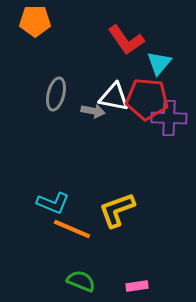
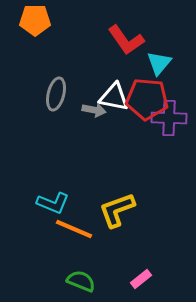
orange pentagon: moved 1 px up
gray arrow: moved 1 px right, 1 px up
orange line: moved 2 px right
pink rectangle: moved 4 px right, 7 px up; rotated 30 degrees counterclockwise
